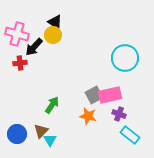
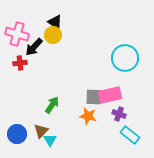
gray square: moved 2 px down; rotated 30 degrees clockwise
